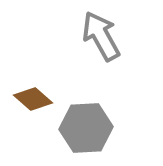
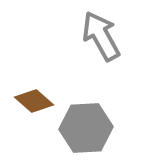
brown diamond: moved 1 px right, 2 px down
